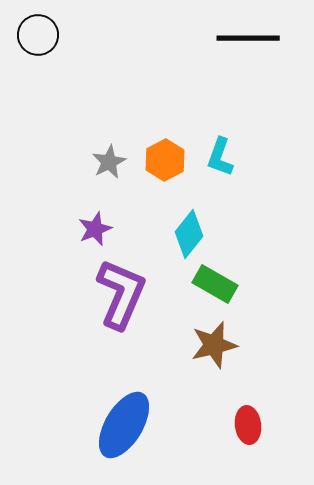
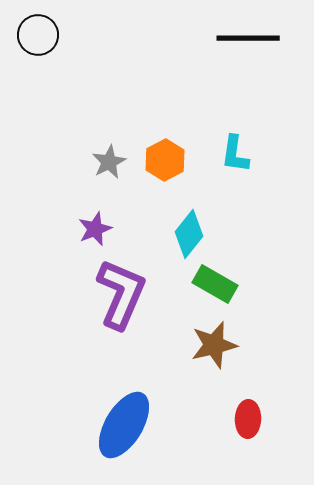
cyan L-shape: moved 15 px right, 3 px up; rotated 12 degrees counterclockwise
red ellipse: moved 6 px up; rotated 9 degrees clockwise
